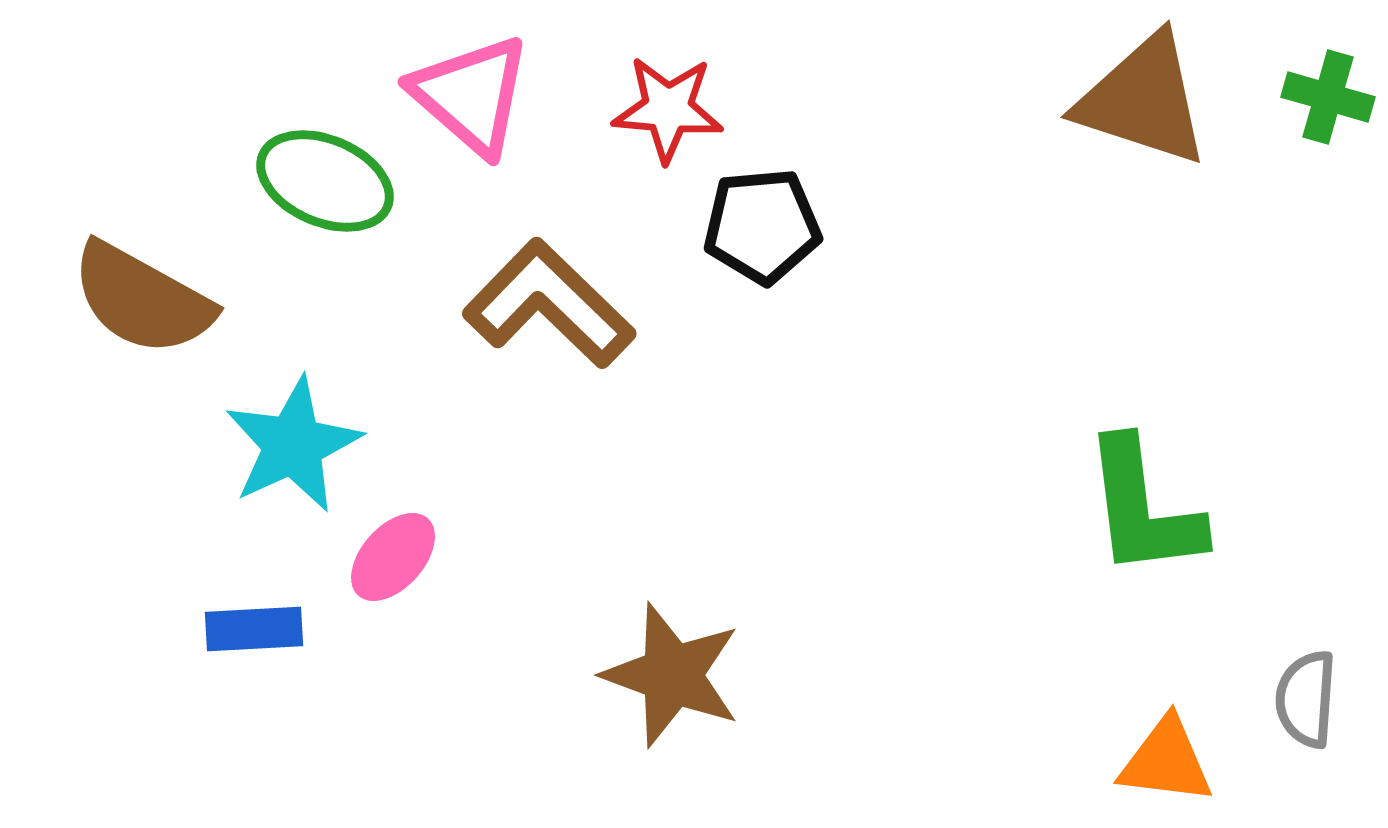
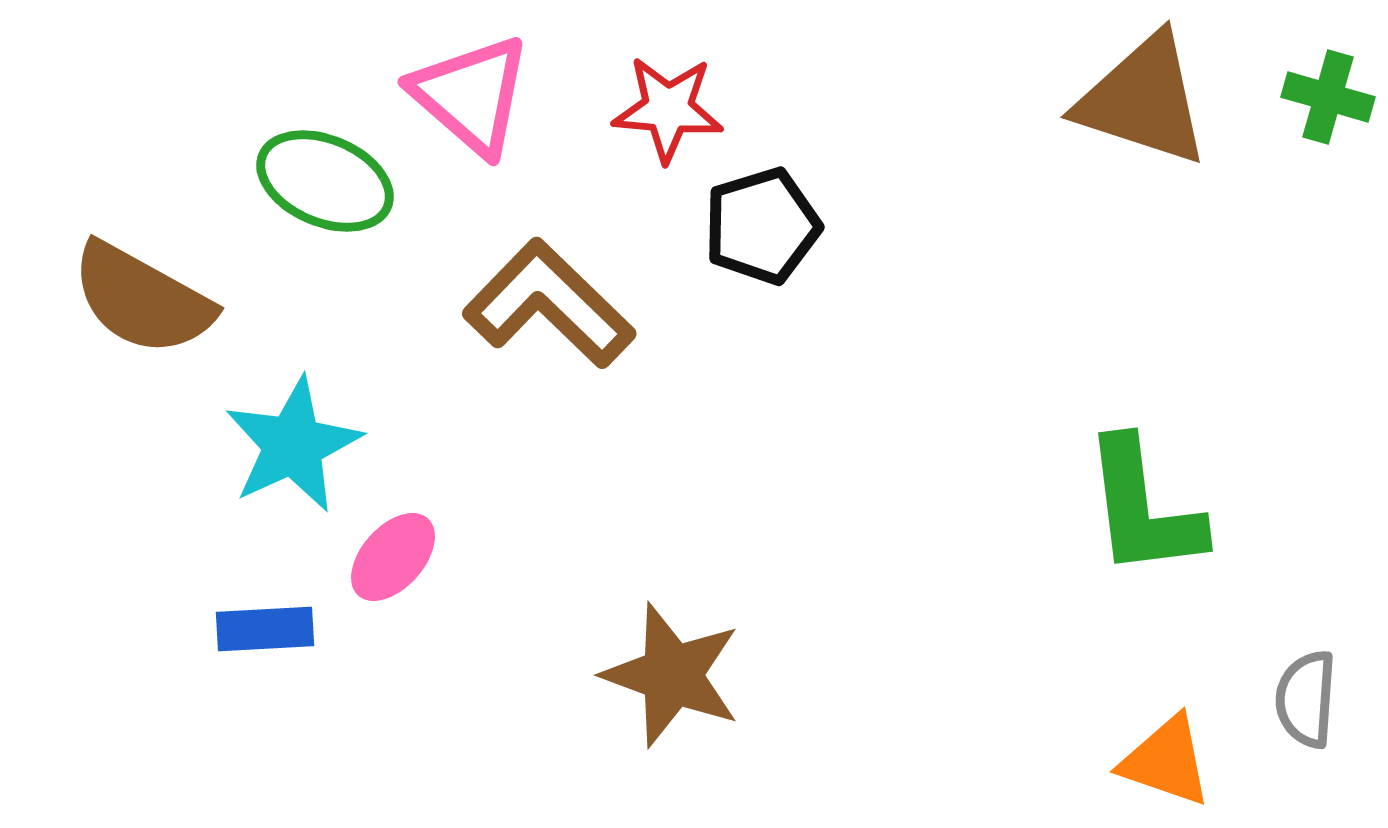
black pentagon: rotated 12 degrees counterclockwise
blue rectangle: moved 11 px right
orange triangle: rotated 12 degrees clockwise
